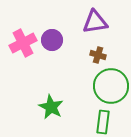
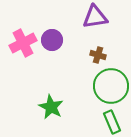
purple triangle: moved 5 px up
green rectangle: moved 9 px right; rotated 30 degrees counterclockwise
